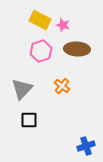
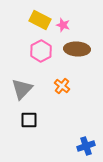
pink hexagon: rotated 10 degrees counterclockwise
